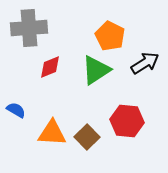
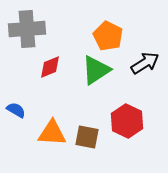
gray cross: moved 2 px left, 1 px down
orange pentagon: moved 2 px left
red hexagon: rotated 20 degrees clockwise
brown square: rotated 35 degrees counterclockwise
